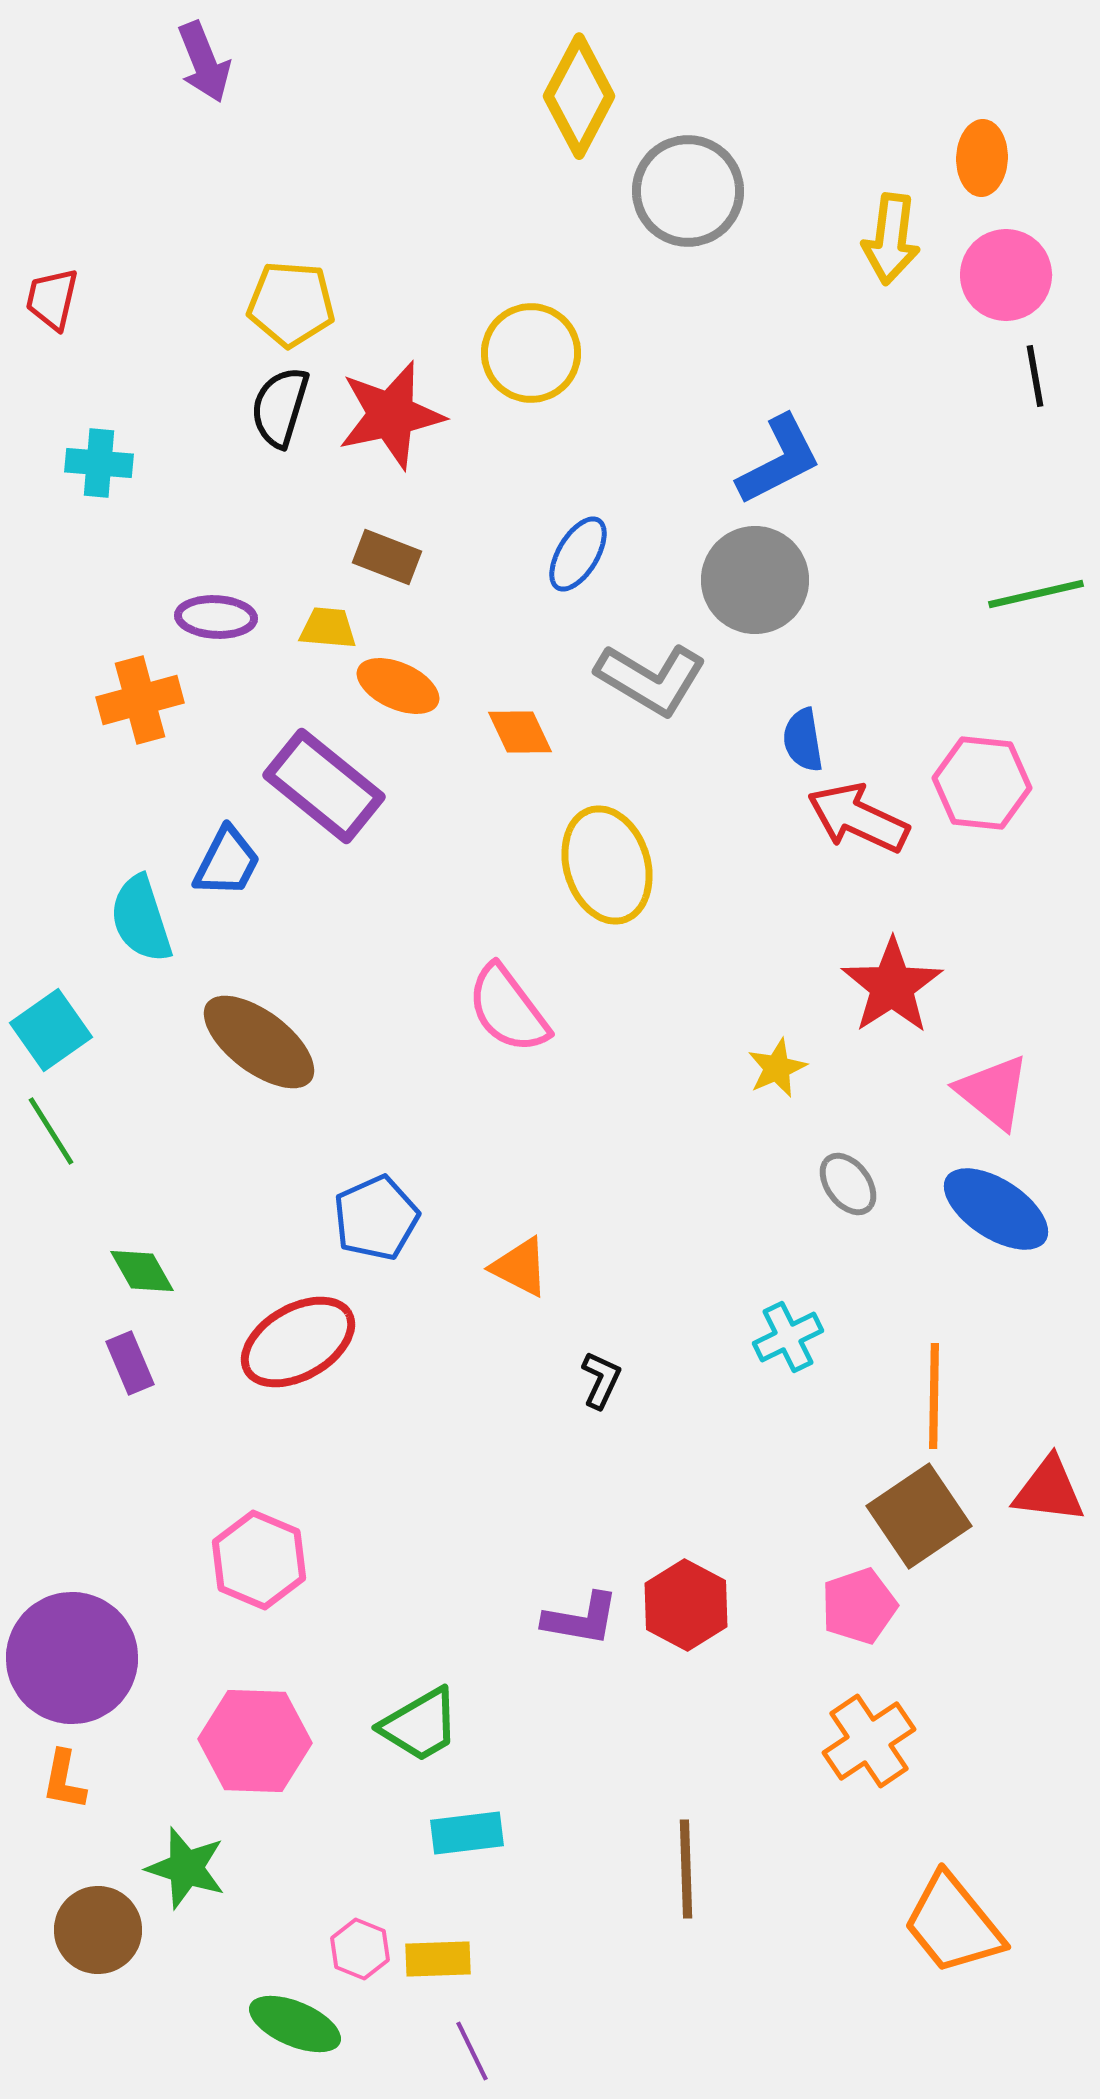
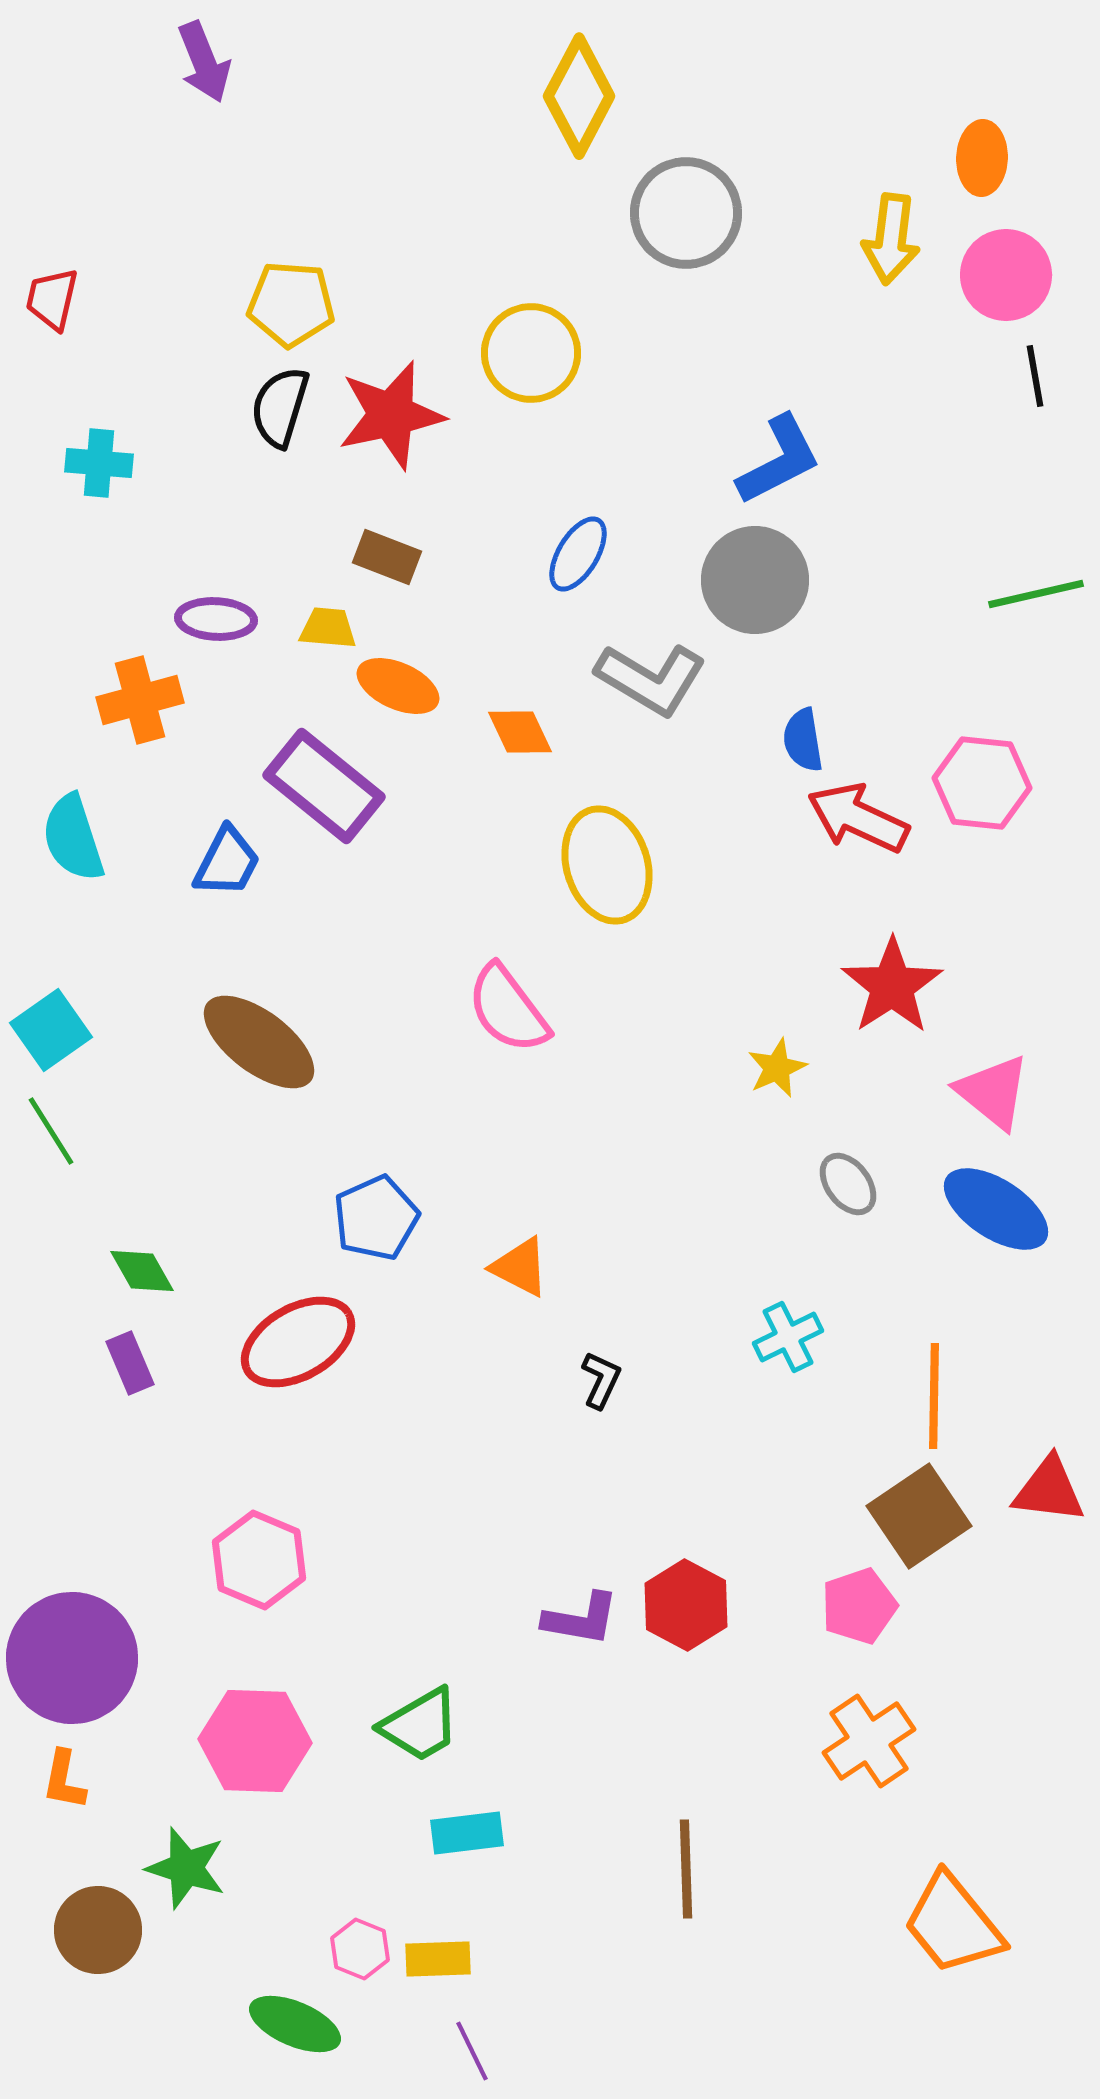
gray circle at (688, 191): moved 2 px left, 22 px down
purple ellipse at (216, 617): moved 2 px down
cyan semicircle at (141, 919): moved 68 px left, 81 px up
